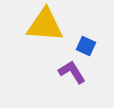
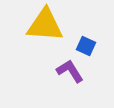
purple L-shape: moved 2 px left, 1 px up
